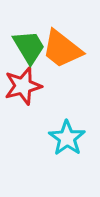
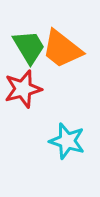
red star: moved 3 px down
cyan star: moved 3 px down; rotated 18 degrees counterclockwise
